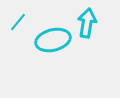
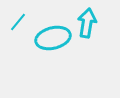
cyan ellipse: moved 2 px up
